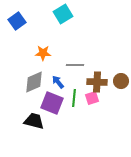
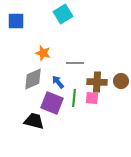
blue square: moved 1 px left; rotated 36 degrees clockwise
orange star: rotated 14 degrees clockwise
gray line: moved 2 px up
gray diamond: moved 1 px left, 3 px up
pink square: rotated 24 degrees clockwise
